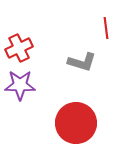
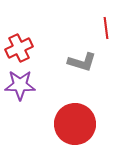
red circle: moved 1 px left, 1 px down
